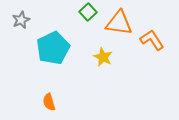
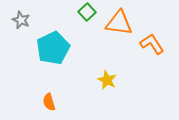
green square: moved 1 px left
gray star: rotated 24 degrees counterclockwise
orange L-shape: moved 4 px down
yellow star: moved 4 px right, 23 px down
